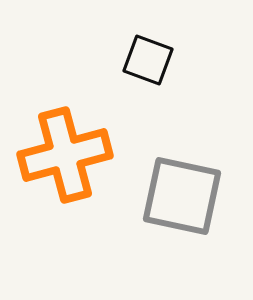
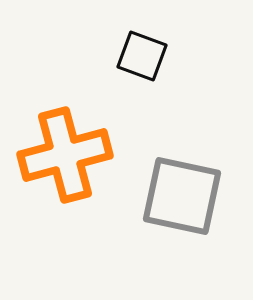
black square: moved 6 px left, 4 px up
